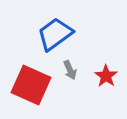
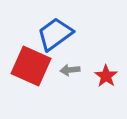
gray arrow: rotated 108 degrees clockwise
red square: moved 19 px up
